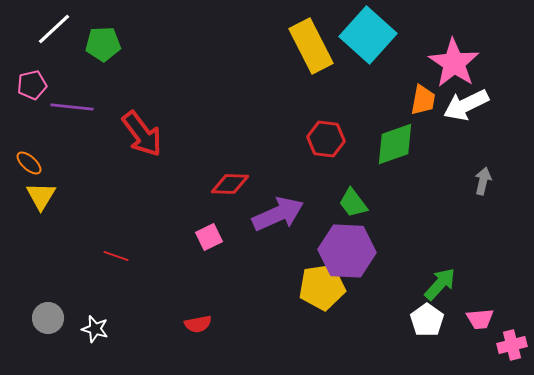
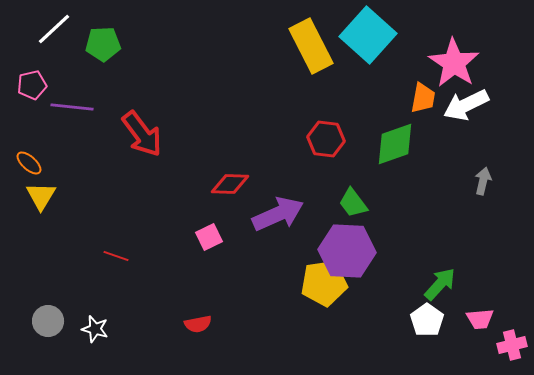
orange trapezoid: moved 2 px up
yellow pentagon: moved 2 px right, 4 px up
gray circle: moved 3 px down
